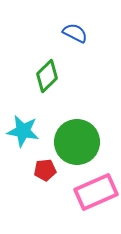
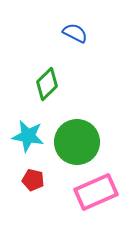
green diamond: moved 8 px down
cyan star: moved 5 px right, 5 px down
red pentagon: moved 12 px left, 10 px down; rotated 20 degrees clockwise
